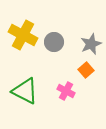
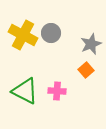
gray circle: moved 3 px left, 9 px up
pink cross: moved 9 px left; rotated 24 degrees counterclockwise
